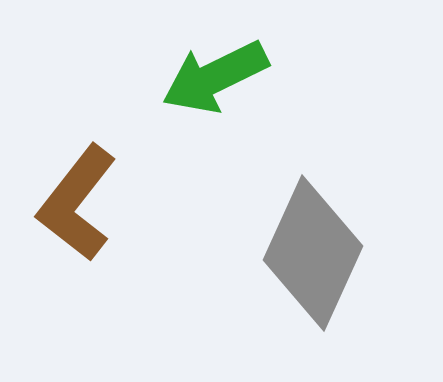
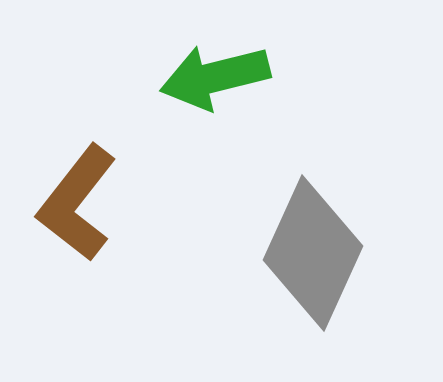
green arrow: rotated 12 degrees clockwise
